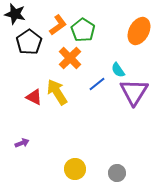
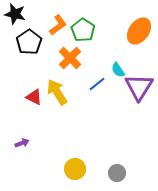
orange ellipse: rotated 8 degrees clockwise
purple triangle: moved 5 px right, 5 px up
